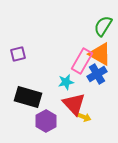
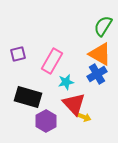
pink rectangle: moved 30 px left
